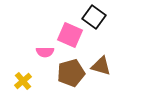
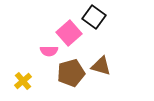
pink square: moved 1 px left, 2 px up; rotated 25 degrees clockwise
pink semicircle: moved 4 px right, 1 px up
